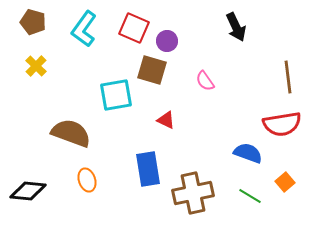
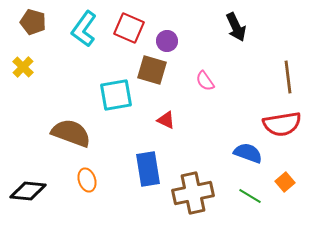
red square: moved 5 px left
yellow cross: moved 13 px left, 1 px down
